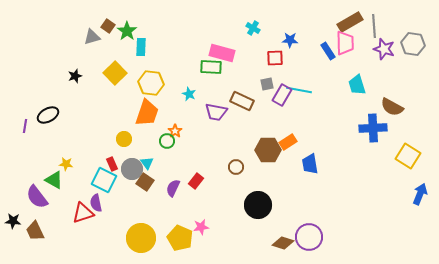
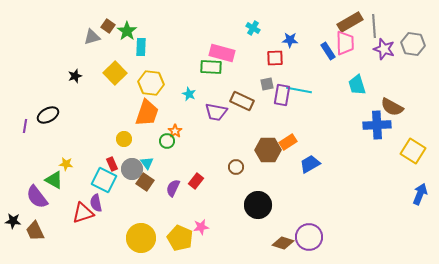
purple rectangle at (282, 95): rotated 20 degrees counterclockwise
blue cross at (373, 128): moved 4 px right, 3 px up
yellow square at (408, 156): moved 5 px right, 5 px up
blue trapezoid at (310, 164): rotated 70 degrees clockwise
